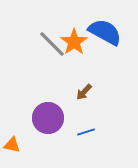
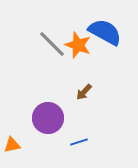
orange star: moved 4 px right, 3 px down; rotated 16 degrees counterclockwise
blue line: moved 7 px left, 10 px down
orange triangle: rotated 24 degrees counterclockwise
